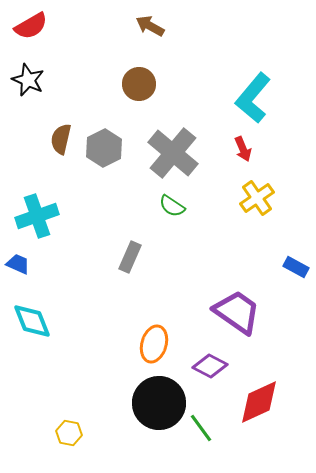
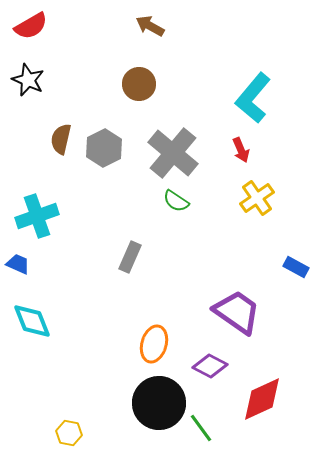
red arrow: moved 2 px left, 1 px down
green semicircle: moved 4 px right, 5 px up
red diamond: moved 3 px right, 3 px up
